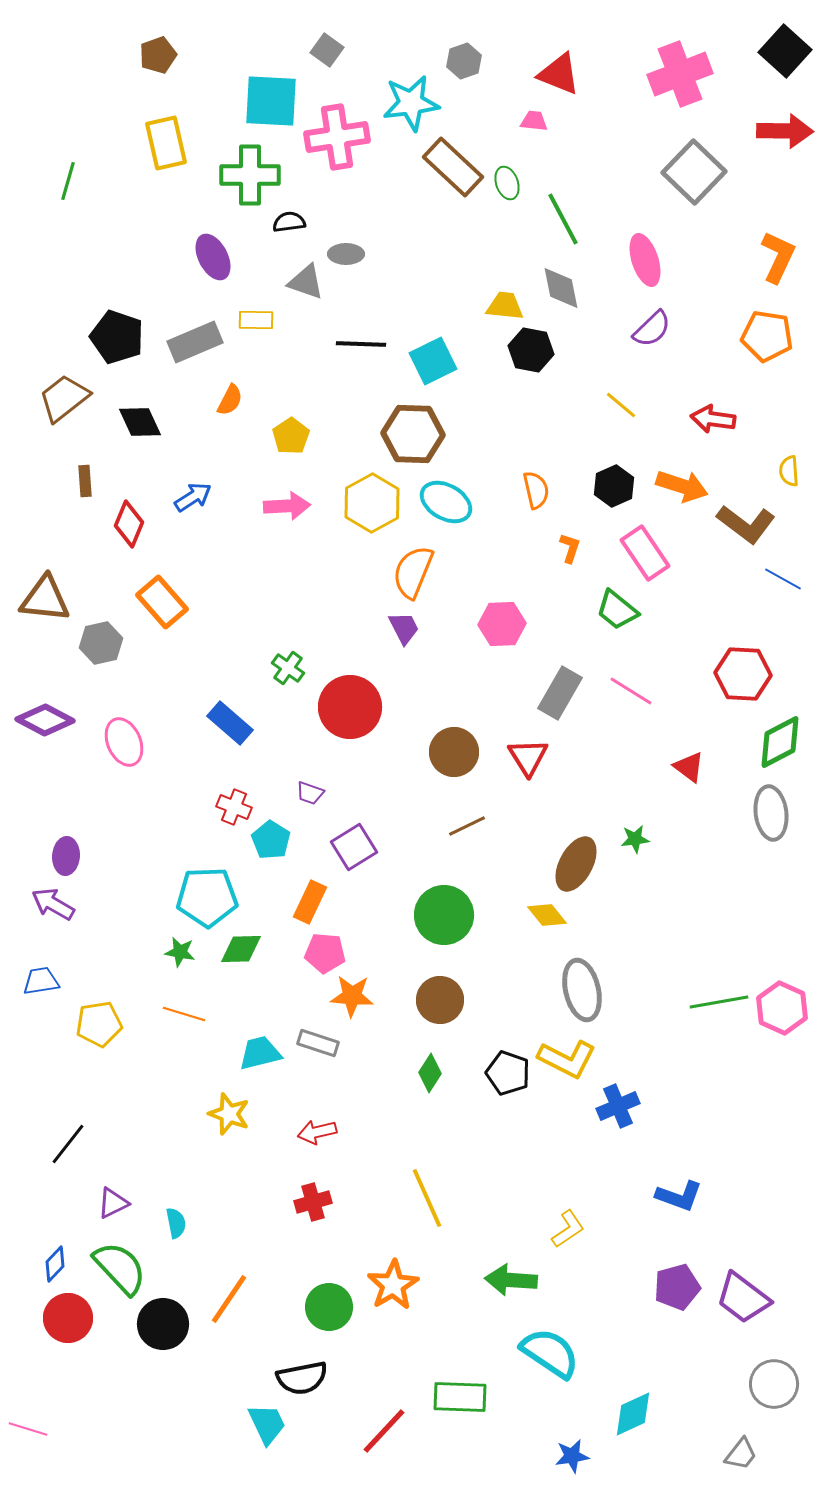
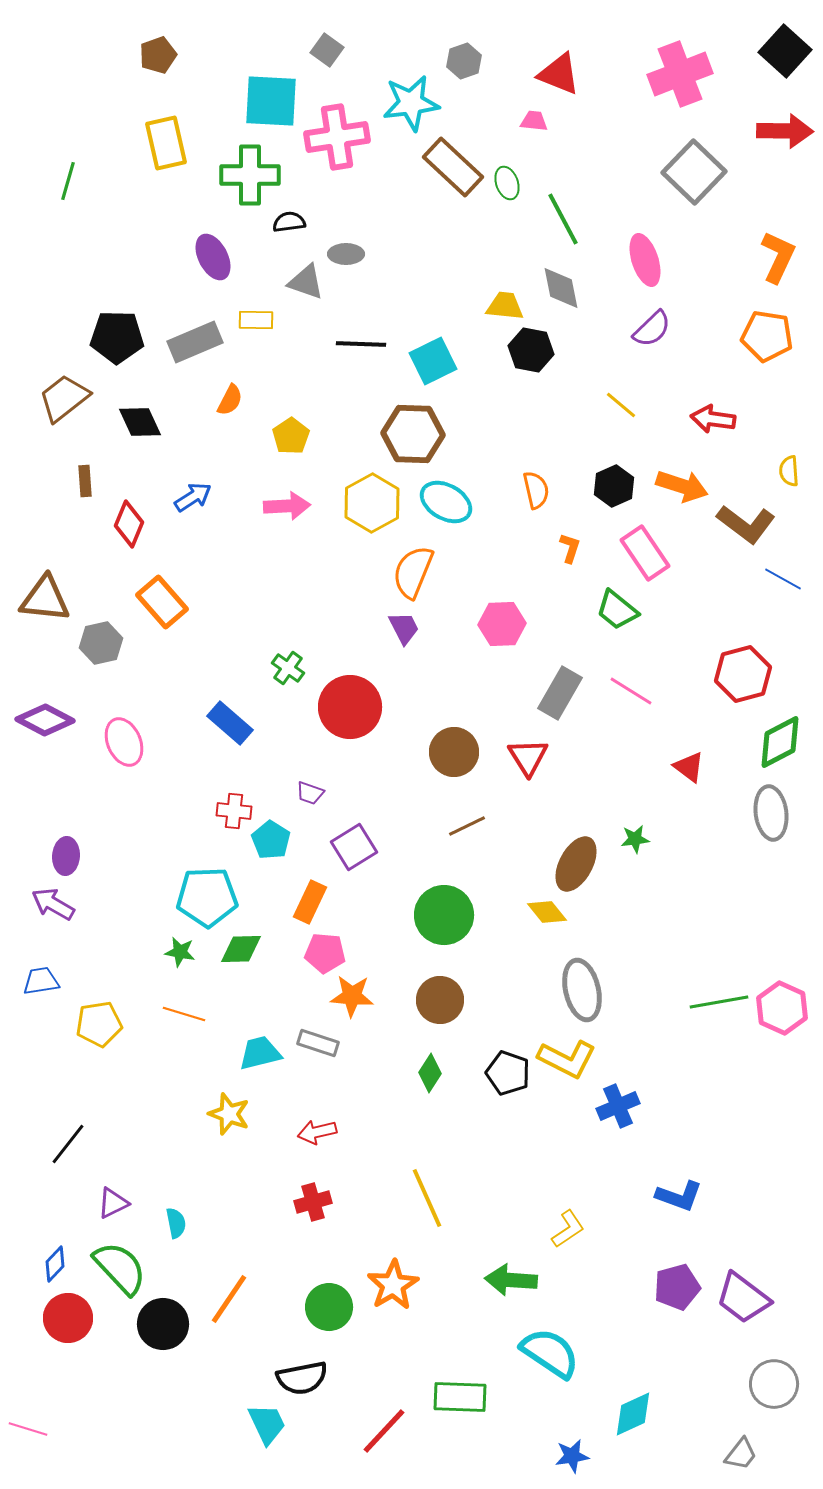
black pentagon at (117, 337): rotated 18 degrees counterclockwise
red hexagon at (743, 674): rotated 18 degrees counterclockwise
red cross at (234, 807): moved 4 px down; rotated 16 degrees counterclockwise
yellow diamond at (547, 915): moved 3 px up
